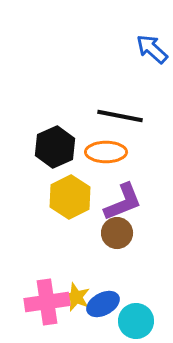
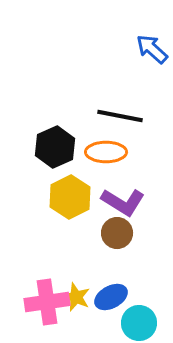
purple L-shape: rotated 54 degrees clockwise
blue ellipse: moved 8 px right, 7 px up
cyan circle: moved 3 px right, 2 px down
